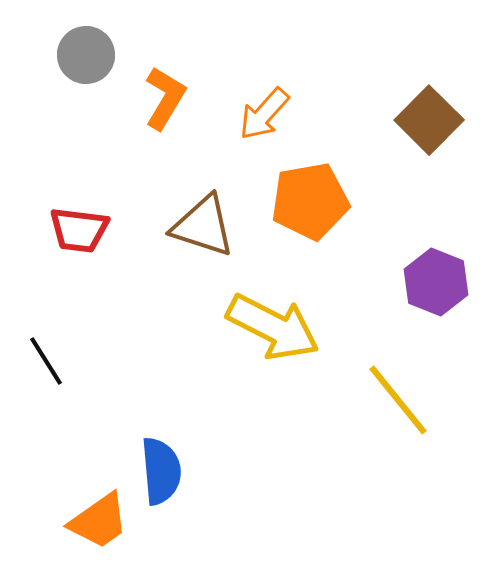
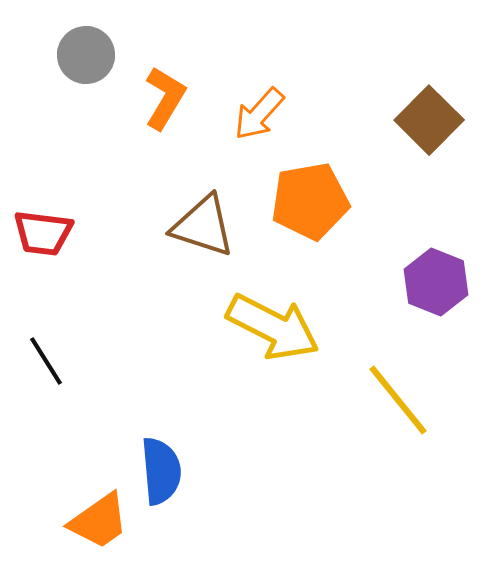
orange arrow: moved 5 px left
red trapezoid: moved 36 px left, 3 px down
